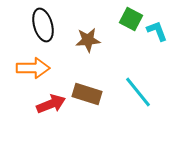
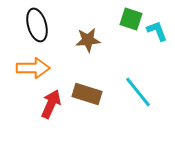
green square: rotated 10 degrees counterclockwise
black ellipse: moved 6 px left
red arrow: rotated 44 degrees counterclockwise
